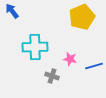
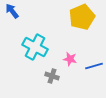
cyan cross: rotated 30 degrees clockwise
